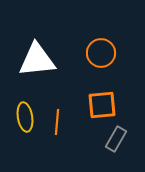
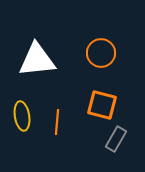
orange square: rotated 20 degrees clockwise
yellow ellipse: moved 3 px left, 1 px up
